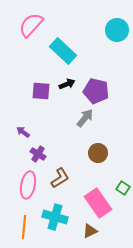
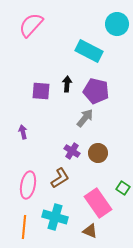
cyan circle: moved 6 px up
cyan rectangle: moved 26 px right; rotated 16 degrees counterclockwise
black arrow: rotated 63 degrees counterclockwise
purple arrow: rotated 40 degrees clockwise
purple cross: moved 34 px right, 3 px up
brown triangle: rotated 49 degrees clockwise
